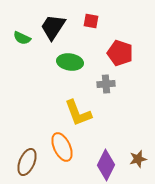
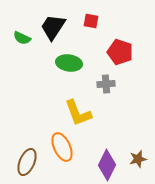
red pentagon: moved 1 px up
green ellipse: moved 1 px left, 1 px down
purple diamond: moved 1 px right
